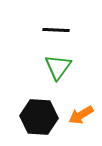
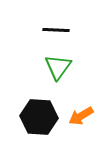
orange arrow: moved 1 px down
